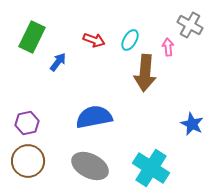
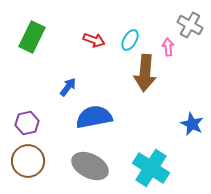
blue arrow: moved 10 px right, 25 px down
